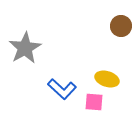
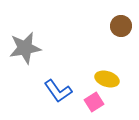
gray star: rotated 20 degrees clockwise
blue L-shape: moved 4 px left, 2 px down; rotated 12 degrees clockwise
pink square: rotated 36 degrees counterclockwise
